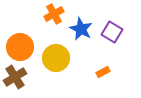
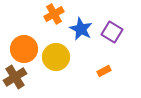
orange circle: moved 4 px right, 2 px down
yellow circle: moved 1 px up
orange rectangle: moved 1 px right, 1 px up
